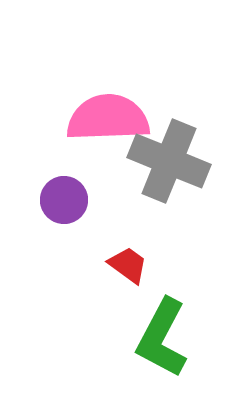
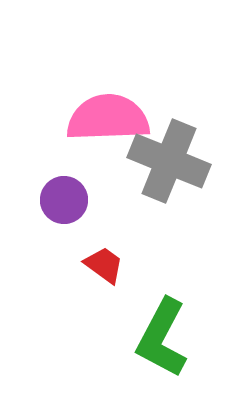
red trapezoid: moved 24 px left
